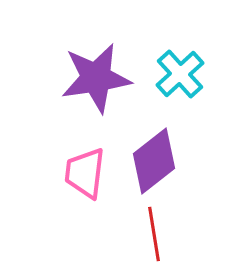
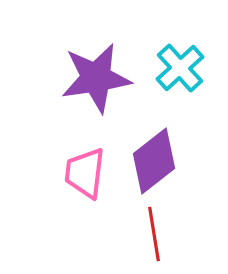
cyan cross: moved 6 px up
